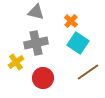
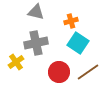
orange cross: rotated 32 degrees clockwise
red circle: moved 16 px right, 6 px up
